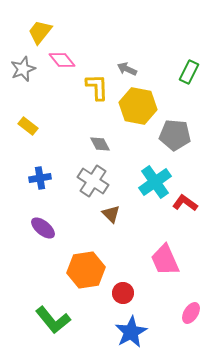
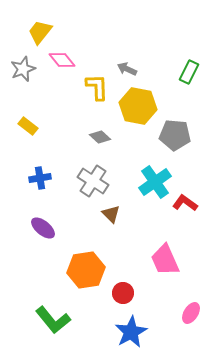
gray diamond: moved 7 px up; rotated 20 degrees counterclockwise
